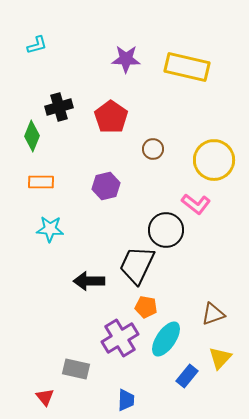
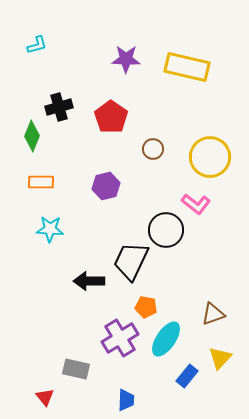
yellow circle: moved 4 px left, 3 px up
black trapezoid: moved 6 px left, 4 px up
